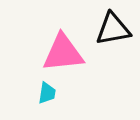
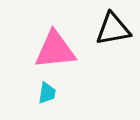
pink triangle: moved 8 px left, 3 px up
